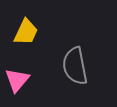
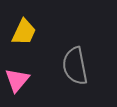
yellow trapezoid: moved 2 px left
